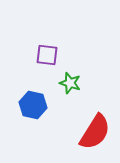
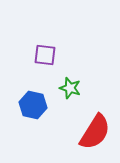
purple square: moved 2 px left
green star: moved 5 px down
